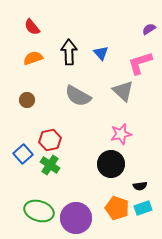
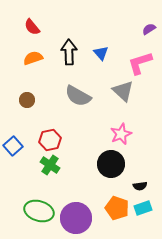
pink star: rotated 10 degrees counterclockwise
blue square: moved 10 px left, 8 px up
